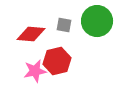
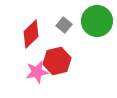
gray square: rotated 28 degrees clockwise
red diamond: rotated 48 degrees counterclockwise
pink star: moved 2 px right, 1 px down
